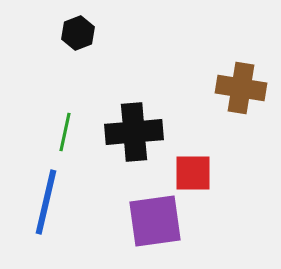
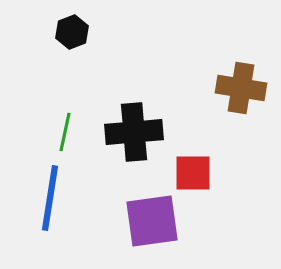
black hexagon: moved 6 px left, 1 px up
blue line: moved 4 px right, 4 px up; rotated 4 degrees counterclockwise
purple square: moved 3 px left
